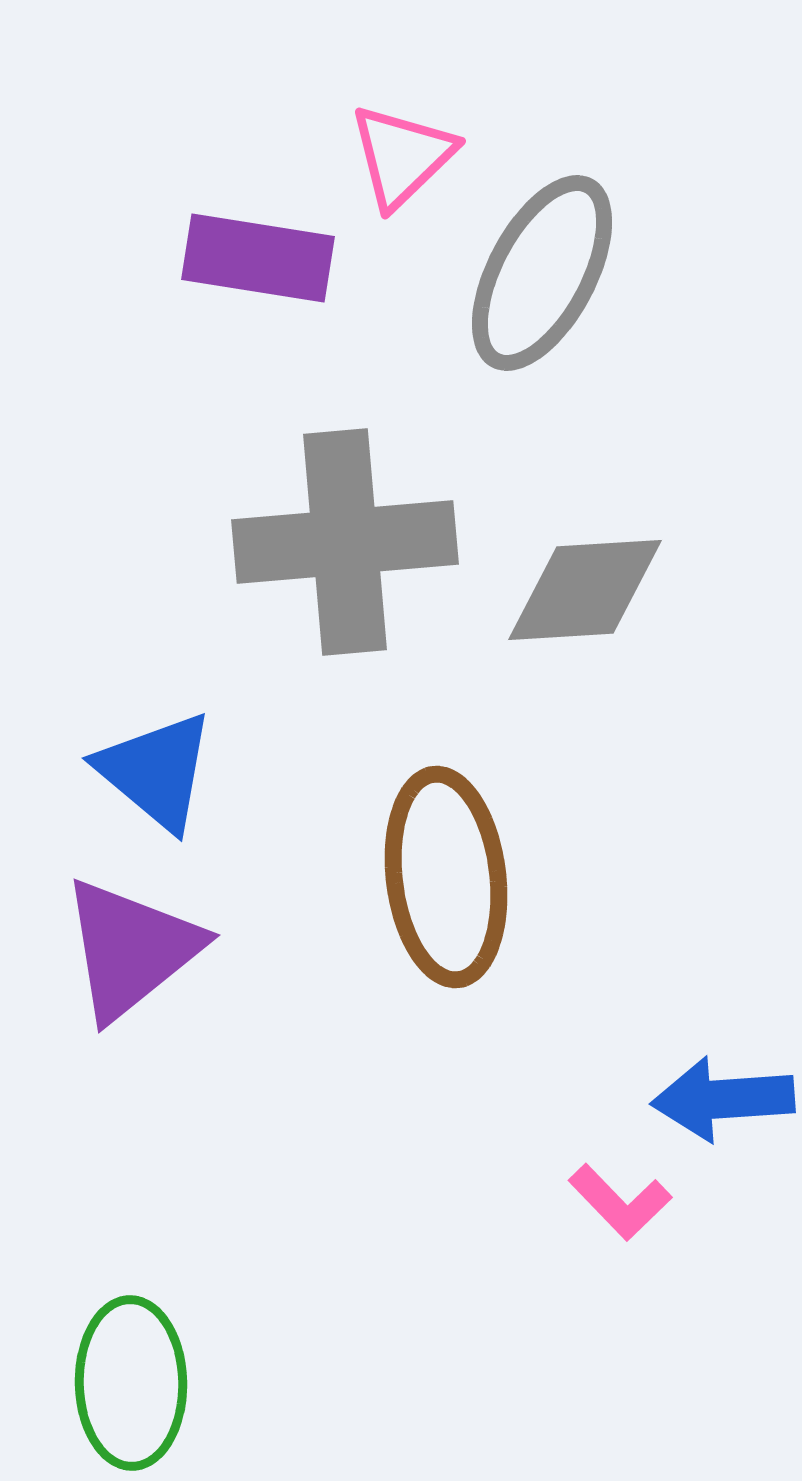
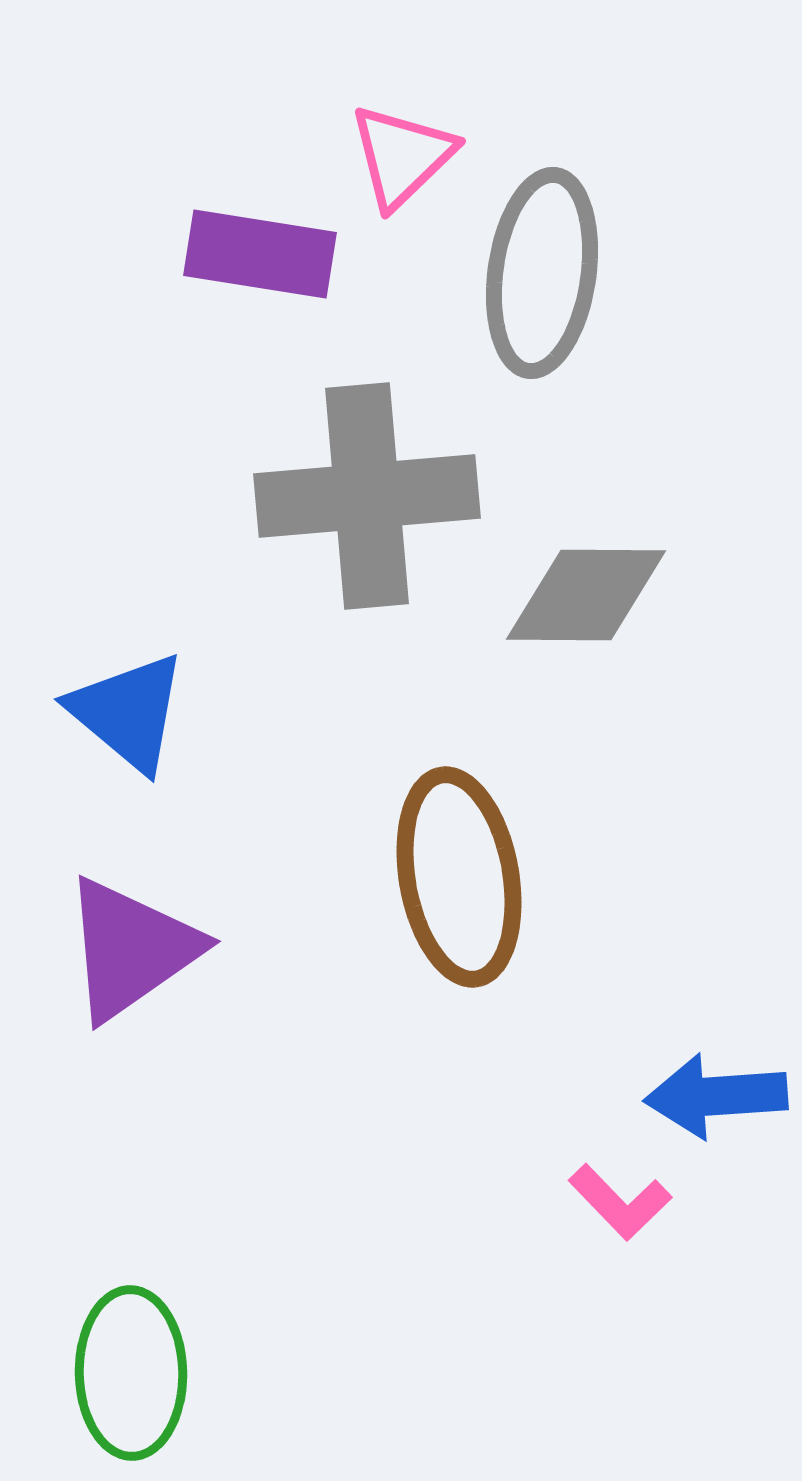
purple rectangle: moved 2 px right, 4 px up
gray ellipse: rotated 20 degrees counterclockwise
gray cross: moved 22 px right, 46 px up
gray diamond: moved 1 px right, 5 px down; rotated 4 degrees clockwise
blue triangle: moved 28 px left, 59 px up
brown ellipse: moved 13 px right; rotated 3 degrees counterclockwise
purple triangle: rotated 4 degrees clockwise
blue arrow: moved 7 px left, 3 px up
green ellipse: moved 10 px up
